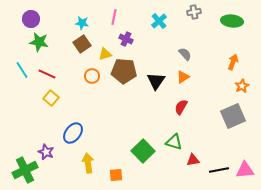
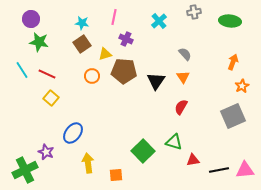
green ellipse: moved 2 px left
orange triangle: rotated 32 degrees counterclockwise
